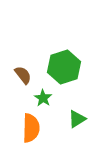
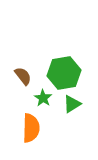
green hexagon: moved 6 px down; rotated 8 degrees clockwise
brown semicircle: moved 1 px down
green triangle: moved 5 px left, 15 px up
